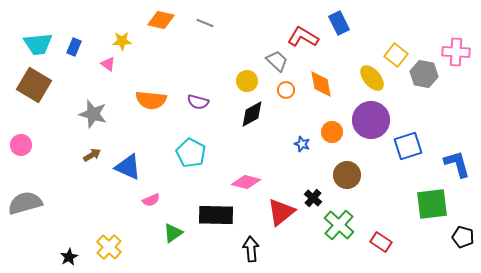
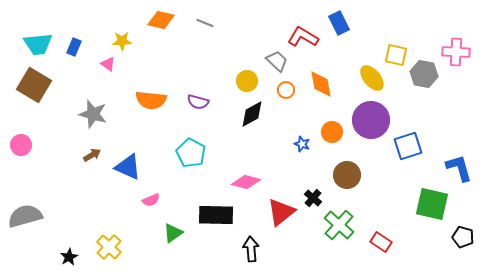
yellow square at (396, 55): rotated 25 degrees counterclockwise
blue L-shape at (457, 164): moved 2 px right, 4 px down
gray semicircle at (25, 203): moved 13 px down
green square at (432, 204): rotated 20 degrees clockwise
